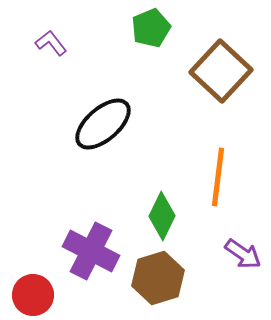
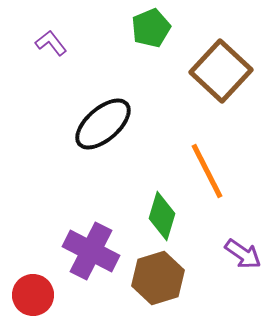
orange line: moved 11 px left, 6 px up; rotated 34 degrees counterclockwise
green diamond: rotated 9 degrees counterclockwise
